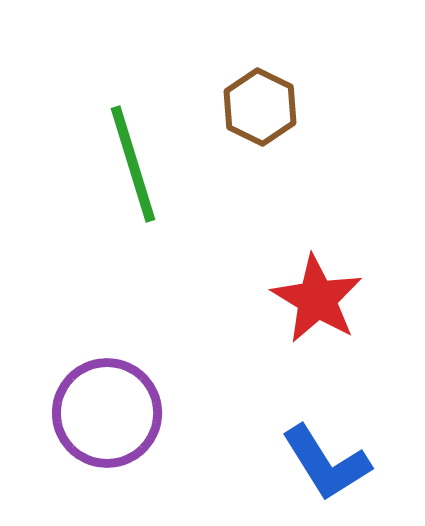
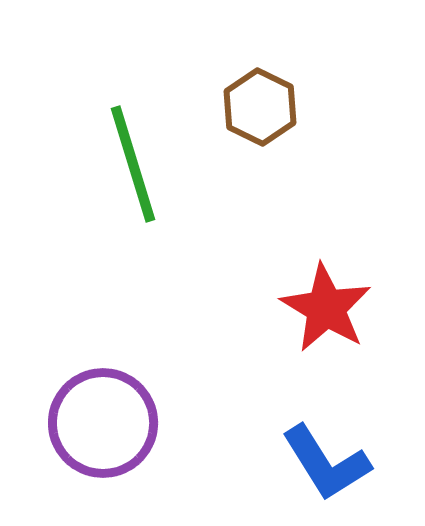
red star: moved 9 px right, 9 px down
purple circle: moved 4 px left, 10 px down
